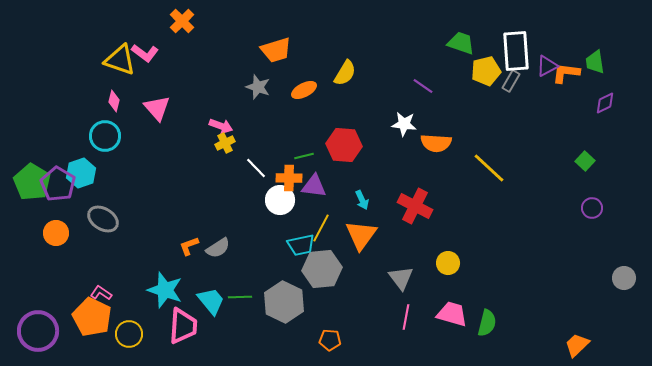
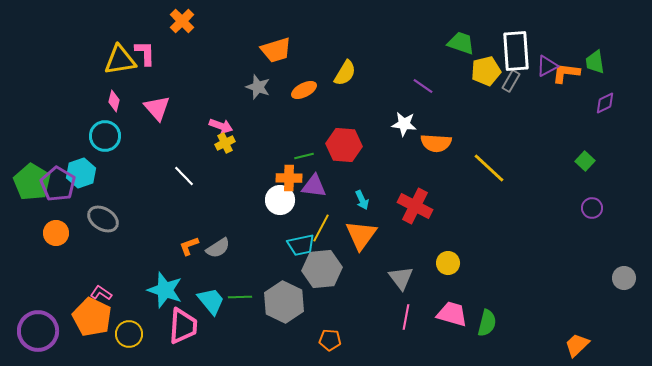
pink L-shape at (145, 53): rotated 128 degrees counterclockwise
yellow triangle at (120, 60): rotated 28 degrees counterclockwise
white line at (256, 168): moved 72 px left, 8 px down
